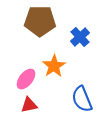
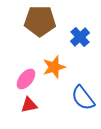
orange star: moved 1 px down; rotated 15 degrees clockwise
blue semicircle: moved 1 px right, 1 px up; rotated 16 degrees counterclockwise
